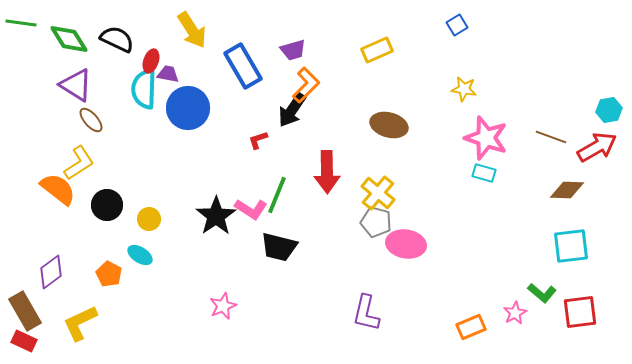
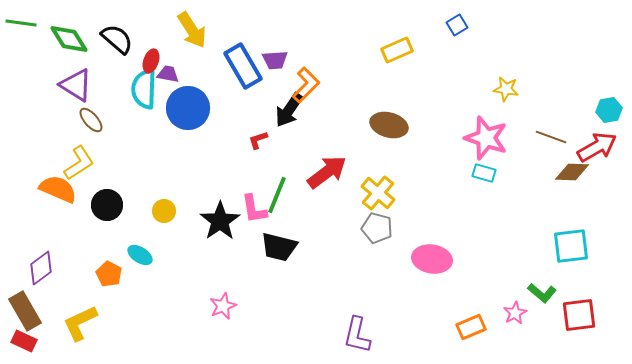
black semicircle at (117, 39): rotated 16 degrees clockwise
purple trapezoid at (293, 50): moved 18 px left, 10 px down; rotated 12 degrees clockwise
yellow rectangle at (377, 50): moved 20 px right
yellow star at (464, 89): moved 42 px right
black arrow at (292, 110): moved 3 px left
red arrow at (327, 172): rotated 126 degrees counterclockwise
orange semicircle at (58, 189): rotated 15 degrees counterclockwise
brown diamond at (567, 190): moved 5 px right, 18 px up
pink L-shape at (251, 209): moved 3 px right; rotated 48 degrees clockwise
black star at (216, 216): moved 4 px right, 5 px down
yellow circle at (149, 219): moved 15 px right, 8 px up
gray pentagon at (376, 222): moved 1 px right, 6 px down
pink ellipse at (406, 244): moved 26 px right, 15 px down
purple diamond at (51, 272): moved 10 px left, 4 px up
red square at (580, 312): moved 1 px left, 3 px down
purple L-shape at (366, 313): moved 9 px left, 22 px down
